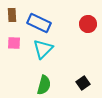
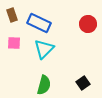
brown rectangle: rotated 16 degrees counterclockwise
cyan triangle: moved 1 px right
